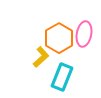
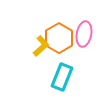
yellow L-shape: moved 11 px up
